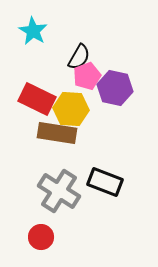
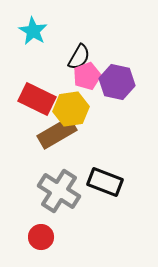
purple hexagon: moved 2 px right, 6 px up
yellow hexagon: rotated 12 degrees counterclockwise
brown rectangle: rotated 39 degrees counterclockwise
